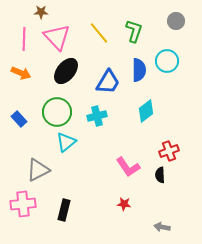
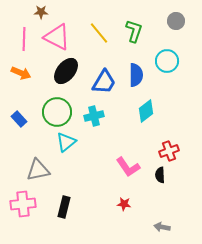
pink triangle: rotated 20 degrees counterclockwise
blue semicircle: moved 3 px left, 5 px down
blue trapezoid: moved 4 px left
cyan cross: moved 3 px left
gray triangle: rotated 15 degrees clockwise
black rectangle: moved 3 px up
